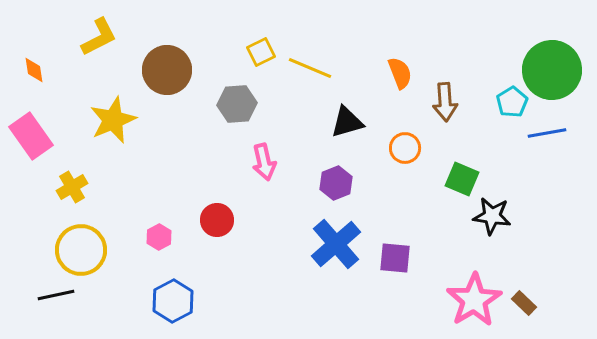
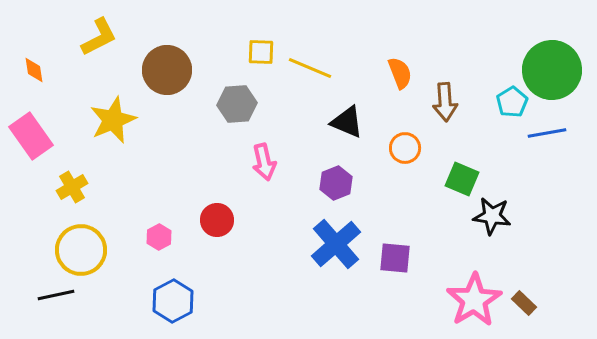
yellow square: rotated 28 degrees clockwise
black triangle: rotated 39 degrees clockwise
